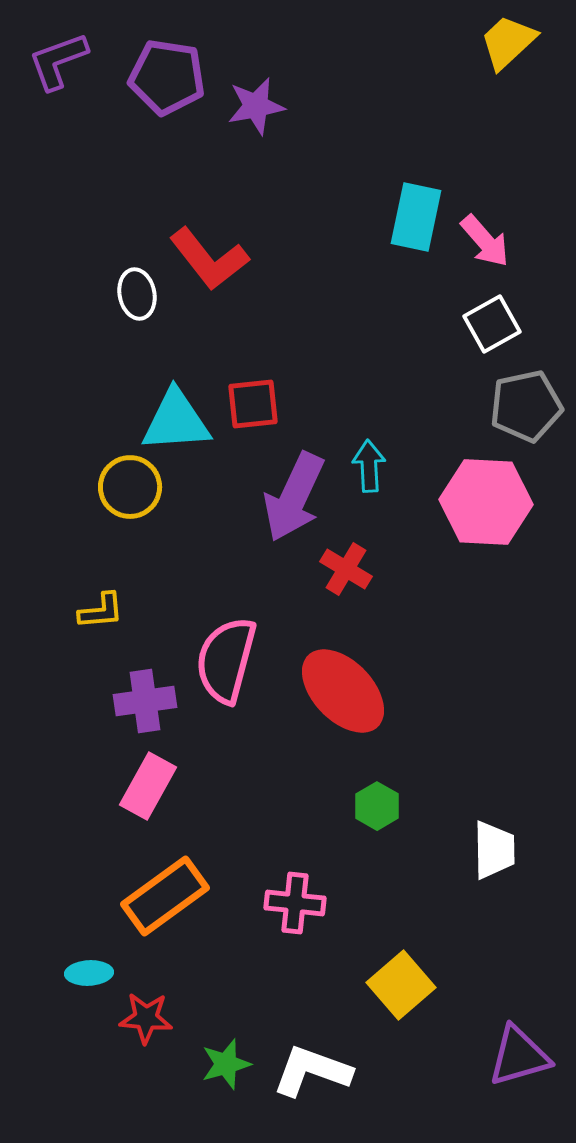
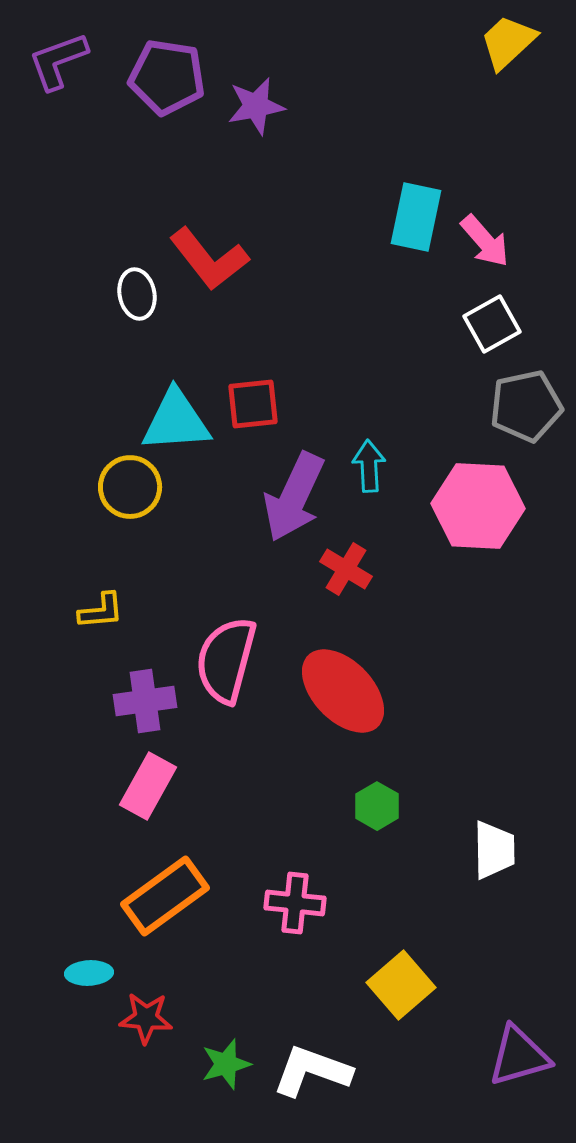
pink hexagon: moved 8 px left, 4 px down
